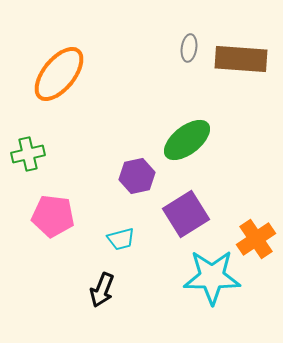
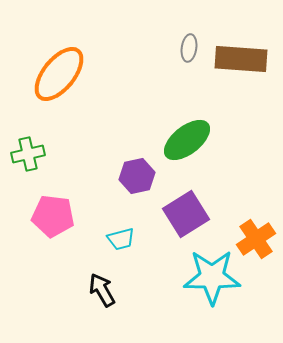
black arrow: rotated 128 degrees clockwise
